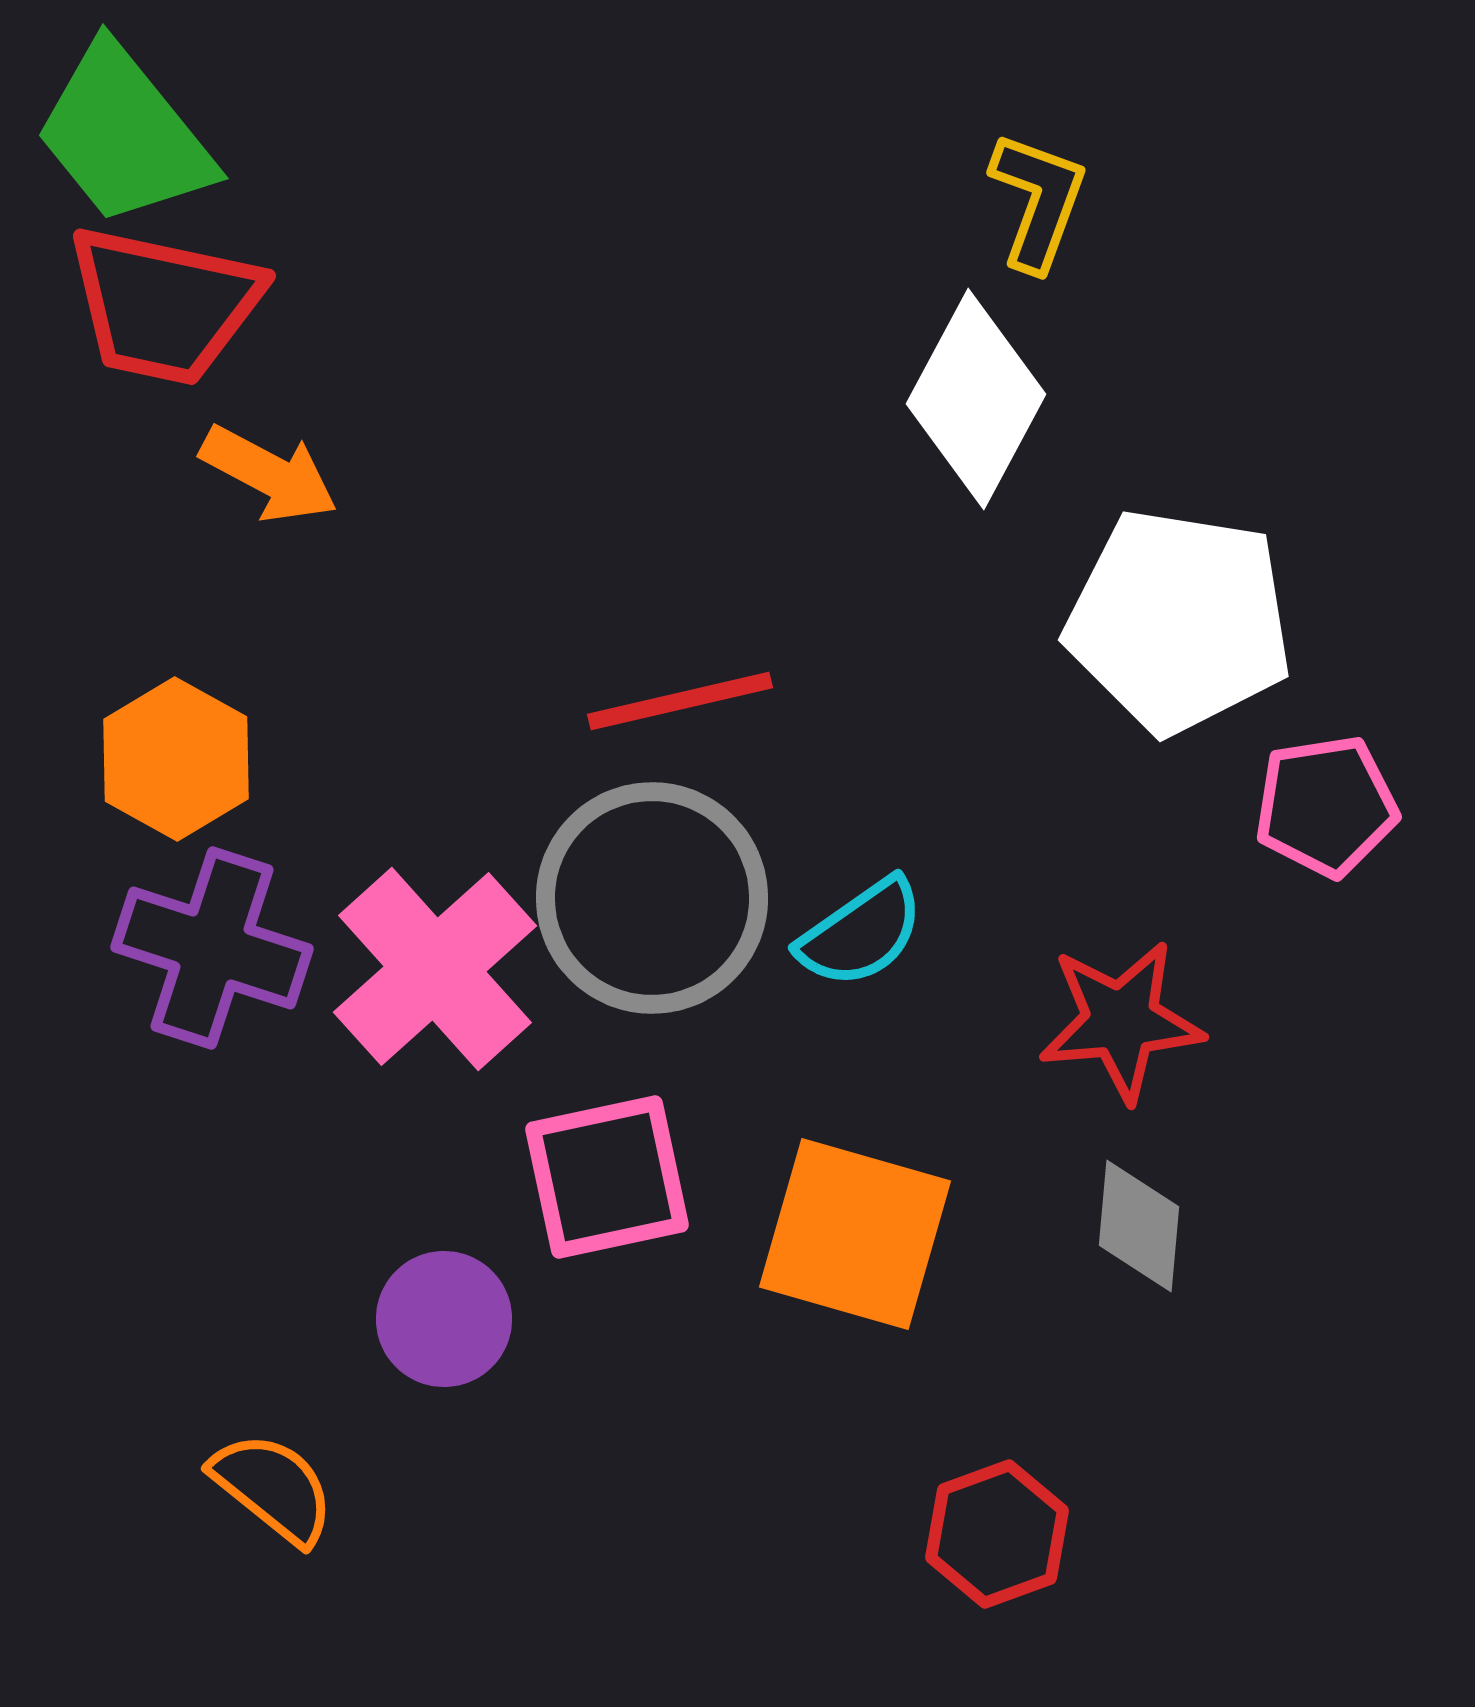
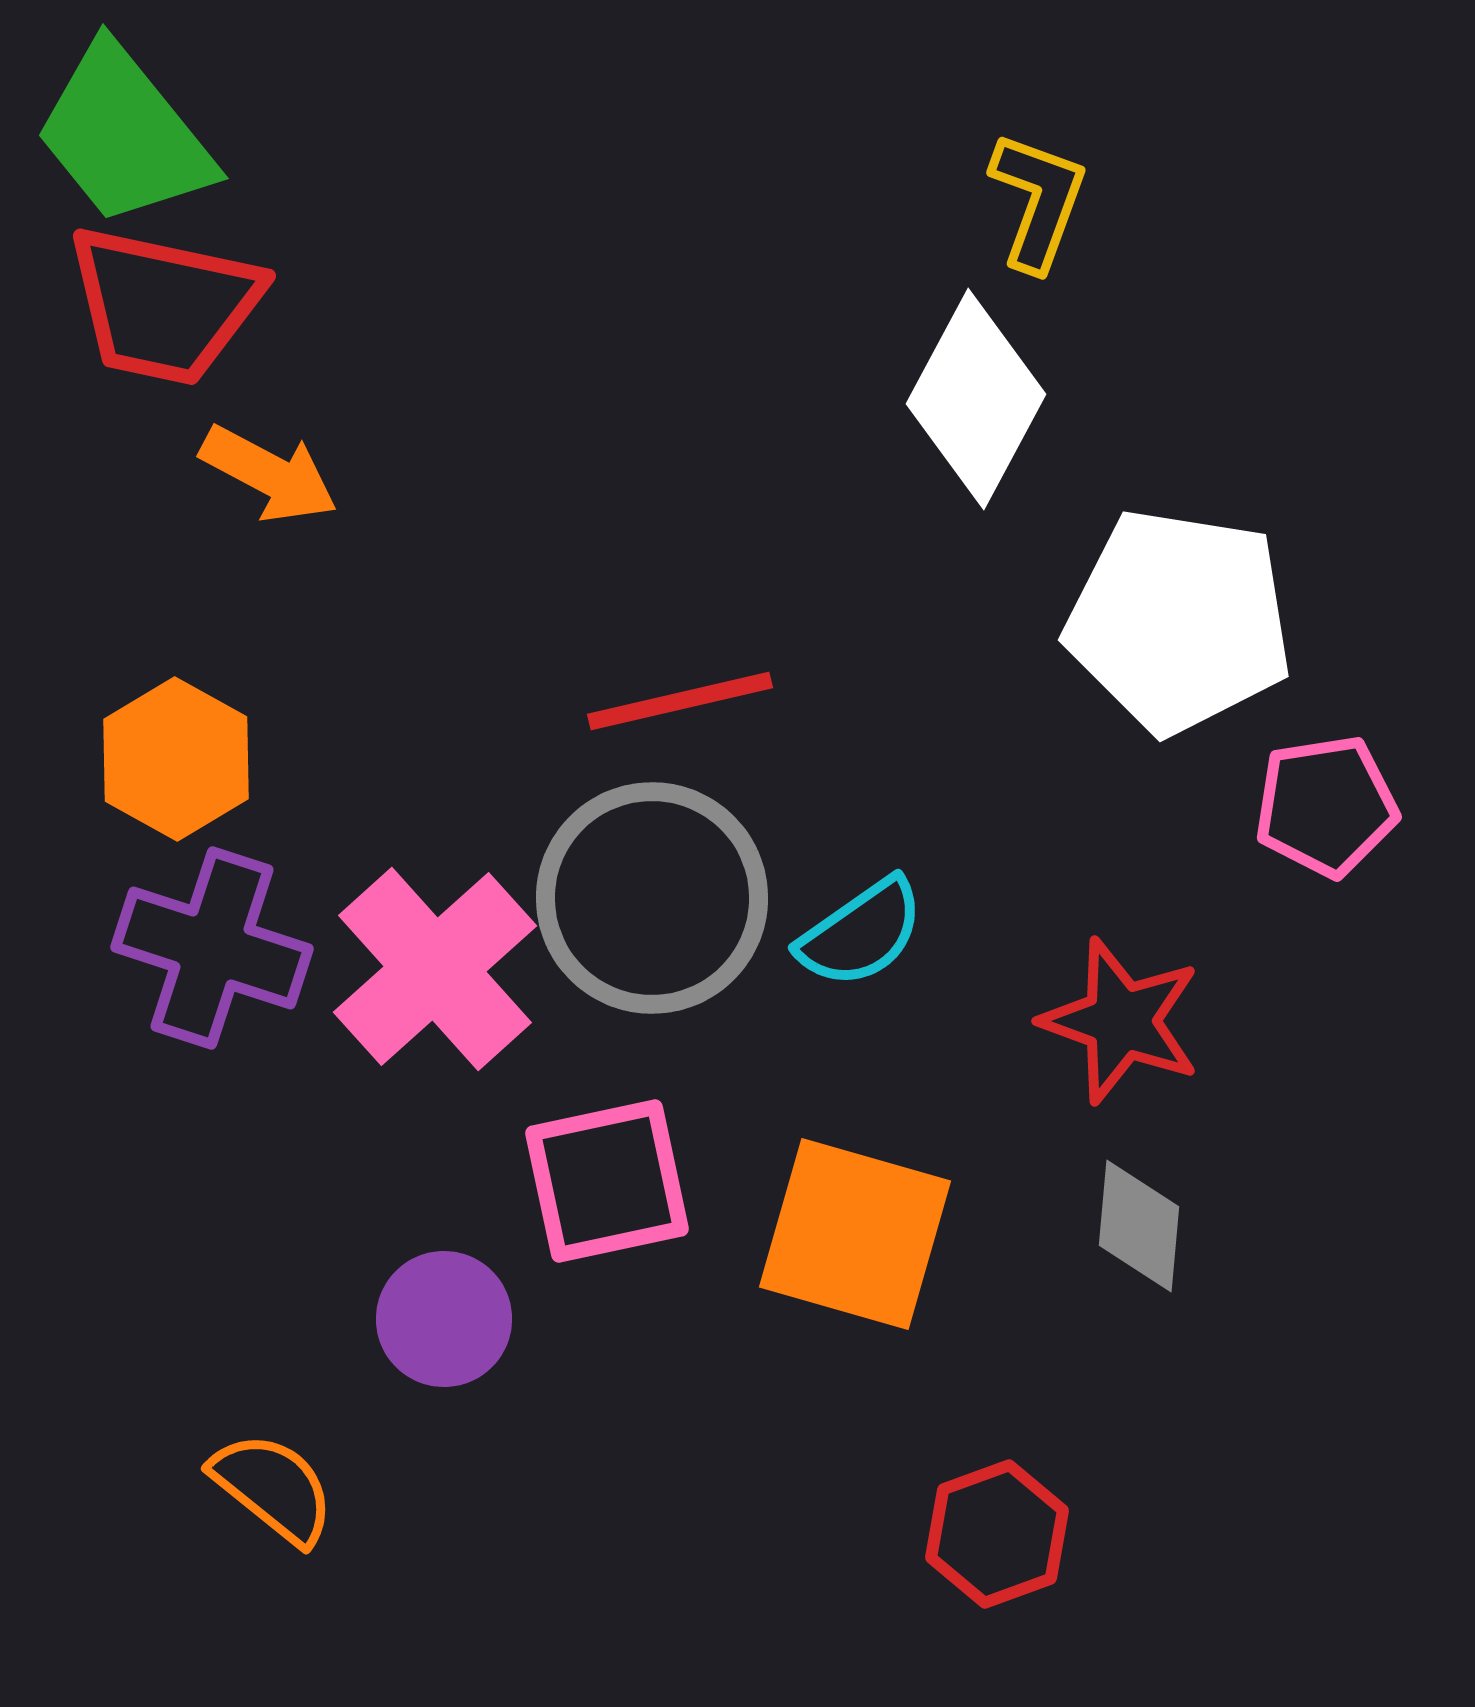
red star: rotated 25 degrees clockwise
pink square: moved 4 px down
